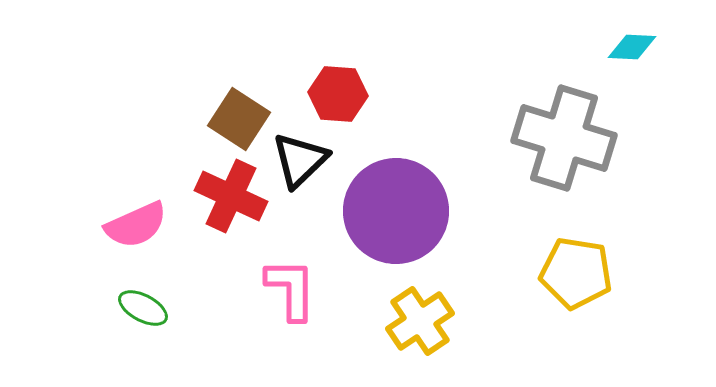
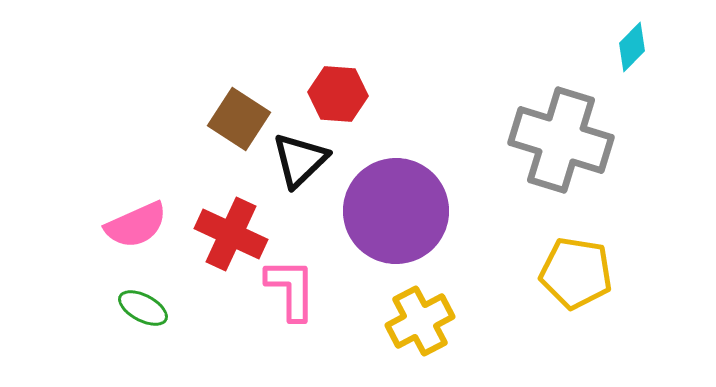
cyan diamond: rotated 48 degrees counterclockwise
gray cross: moved 3 px left, 2 px down
red cross: moved 38 px down
yellow cross: rotated 6 degrees clockwise
